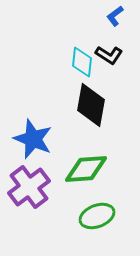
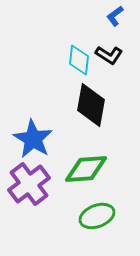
cyan diamond: moved 3 px left, 2 px up
blue star: rotated 9 degrees clockwise
purple cross: moved 3 px up
